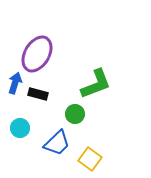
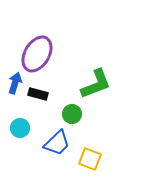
green circle: moved 3 px left
yellow square: rotated 15 degrees counterclockwise
